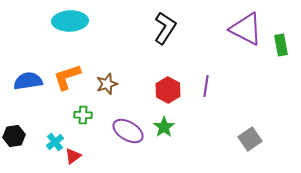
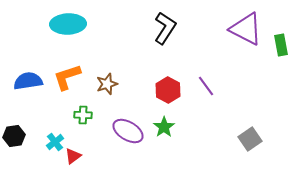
cyan ellipse: moved 2 px left, 3 px down
purple line: rotated 45 degrees counterclockwise
